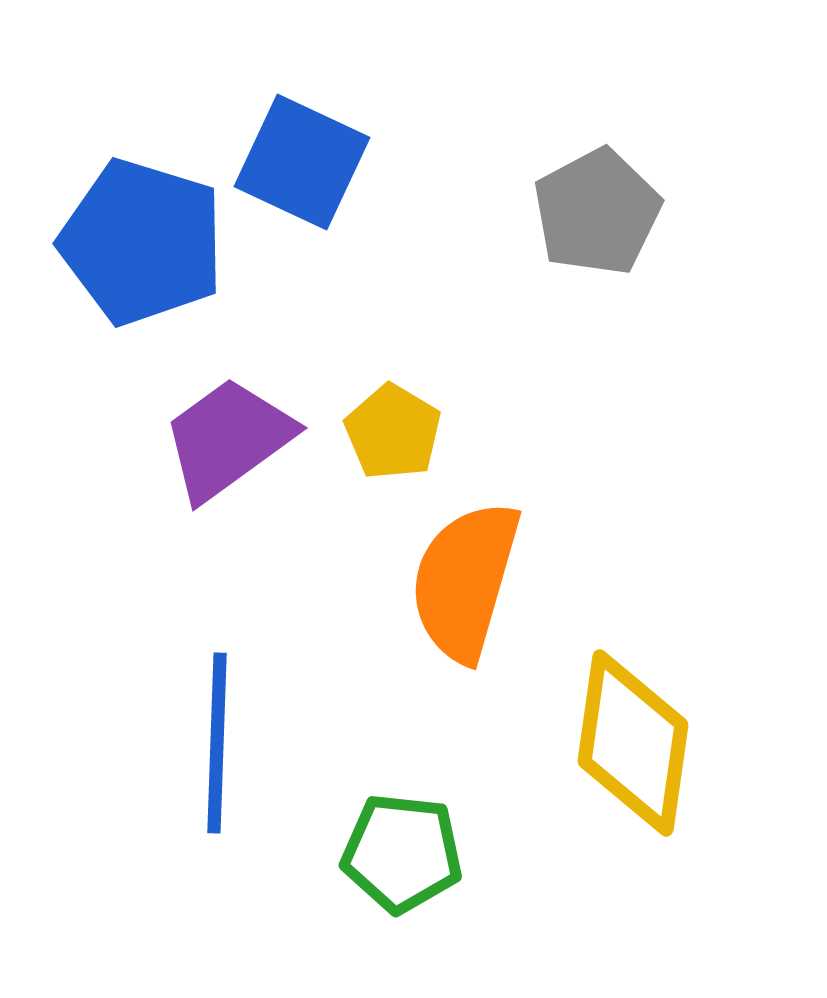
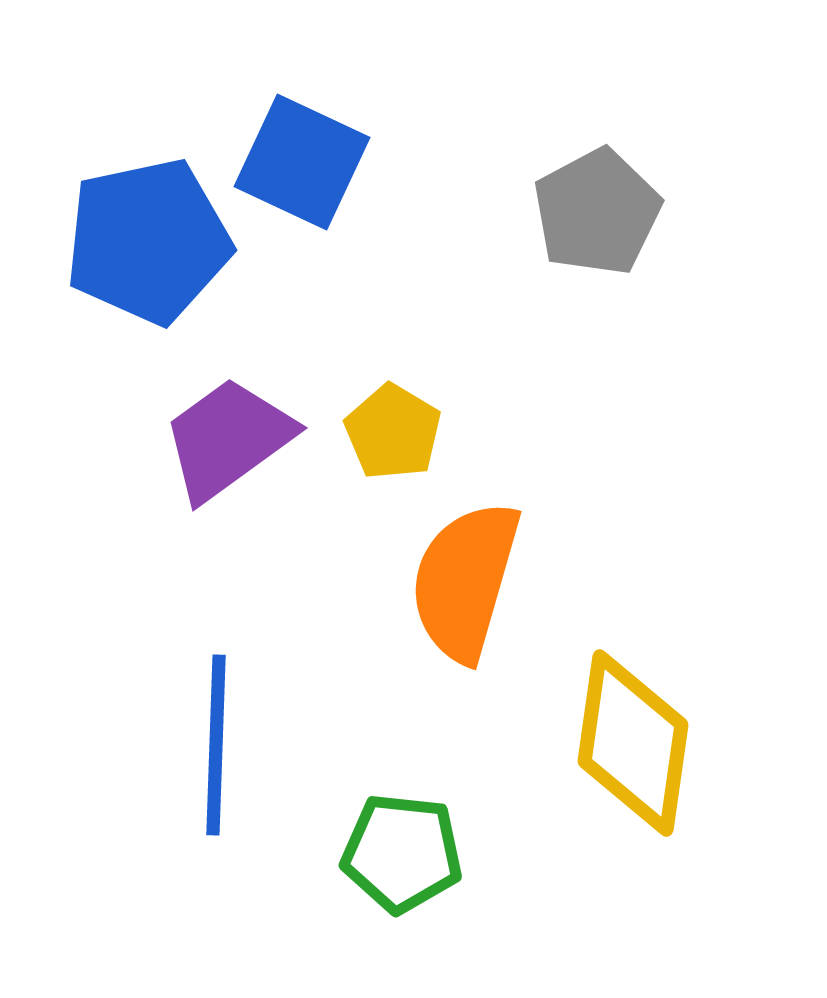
blue pentagon: moved 6 px right, 1 px up; rotated 29 degrees counterclockwise
blue line: moved 1 px left, 2 px down
